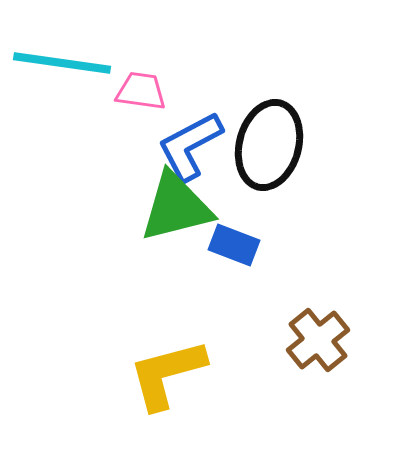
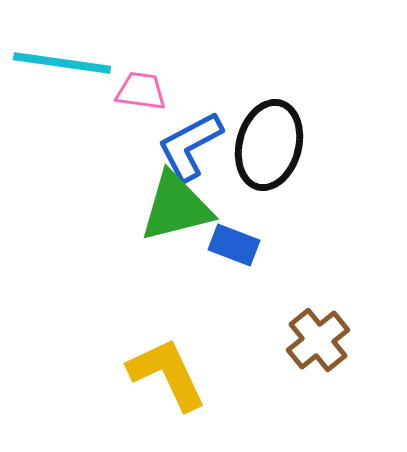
yellow L-shape: rotated 80 degrees clockwise
